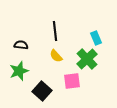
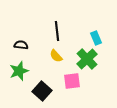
black line: moved 2 px right
